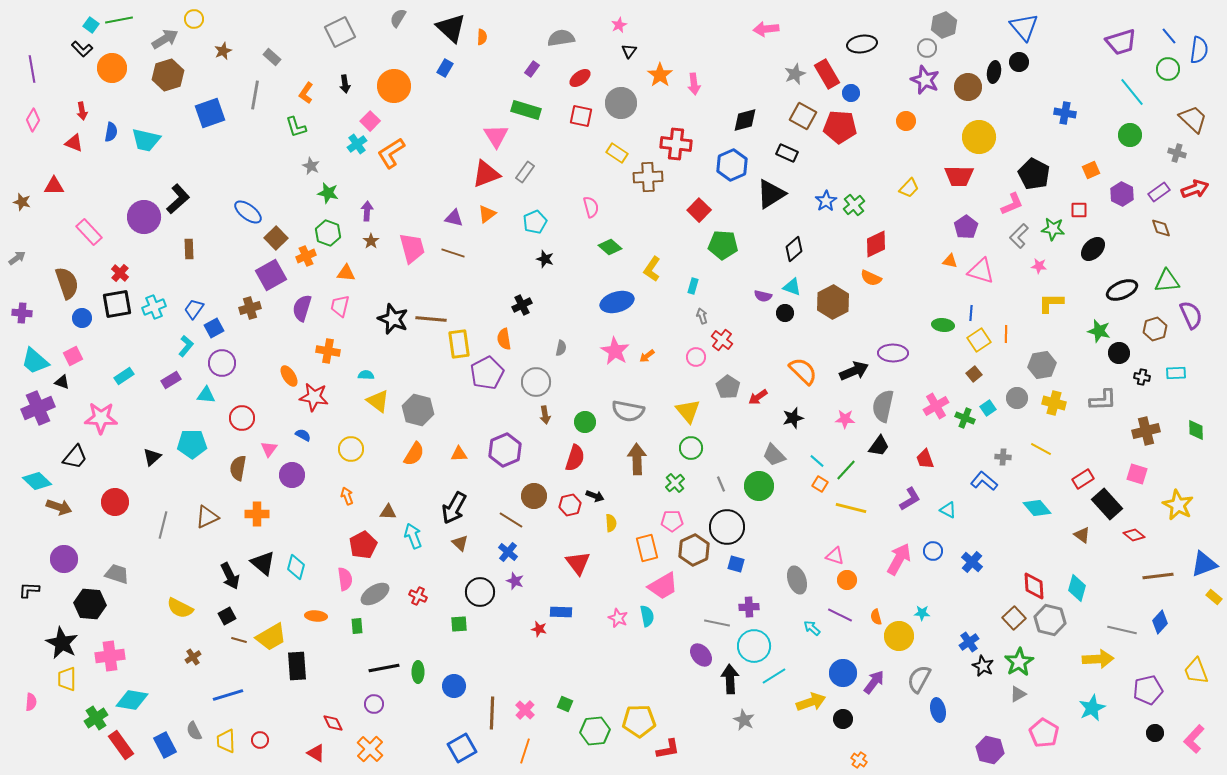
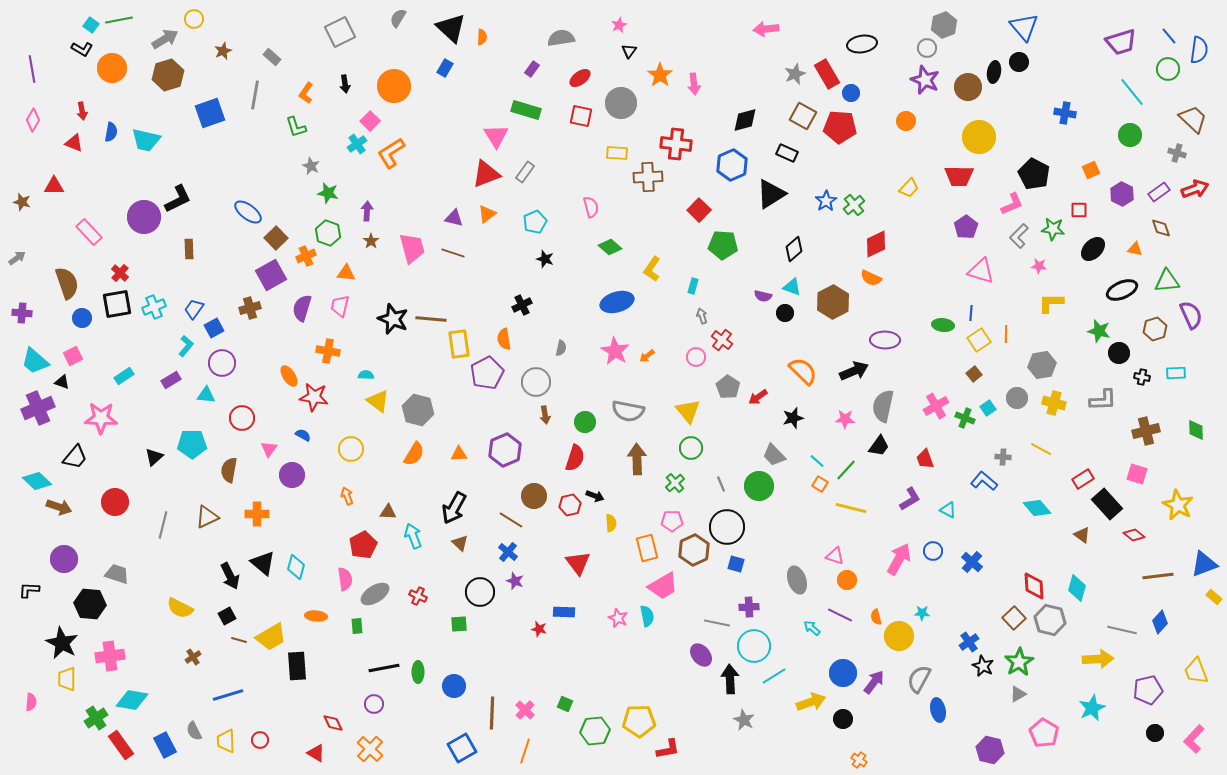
black L-shape at (82, 49): rotated 15 degrees counterclockwise
yellow rectangle at (617, 153): rotated 30 degrees counterclockwise
black L-shape at (178, 199): rotated 16 degrees clockwise
orange triangle at (950, 261): moved 185 px right, 12 px up
purple ellipse at (893, 353): moved 8 px left, 13 px up
black triangle at (152, 457): moved 2 px right
brown semicircle at (238, 468): moved 9 px left, 2 px down
blue rectangle at (561, 612): moved 3 px right
